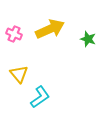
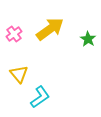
yellow arrow: rotated 12 degrees counterclockwise
pink cross: rotated 28 degrees clockwise
green star: rotated 14 degrees clockwise
